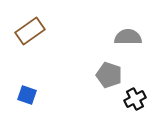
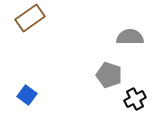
brown rectangle: moved 13 px up
gray semicircle: moved 2 px right
blue square: rotated 18 degrees clockwise
